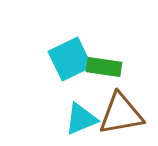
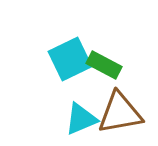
green rectangle: moved 2 px up; rotated 20 degrees clockwise
brown triangle: moved 1 px left, 1 px up
